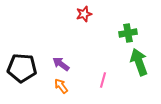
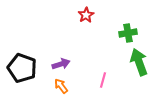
red star: moved 2 px right, 1 px down; rotated 14 degrees counterclockwise
purple arrow: rotated 126 degrees clockwise
black pentagon: rotated 16 degrees clockwise
